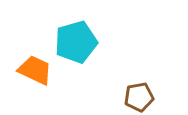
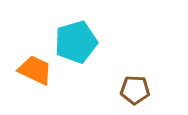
brown pentagon: moved 4 px left, 7 px up; rotated 12 degrees clockwise
